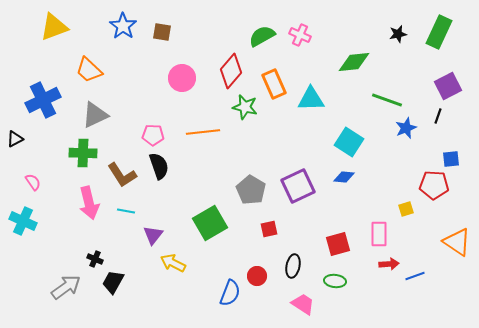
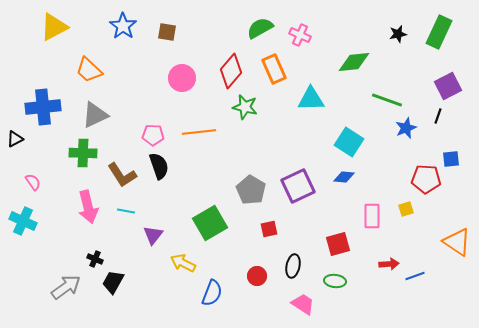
yellow triangle at (54, 27): rotated 8 degrees counterclockwise
brown square at (162, 32): moved 5 px right
green semicircle at (262, 36): moved 2 px left, 8 px up
orange rectangle at (274, 84): moved 15 px up
blue cross at (43, 100): moved 7 px down; rotated 20 degrees clockwise
orange line at (203, 132): moved 4 px left
red pentagon at (434, 185): moved 8 px left, 6 px up
pink arrow at (89, 203): moved 1 px left, 4 px down
pink rectangle at (379, 234): moved 7 px left, 18 px up
yellow arrow at (173, 263): moved 10 px right
blue semicircle at (230, 293): moved 18 px left
